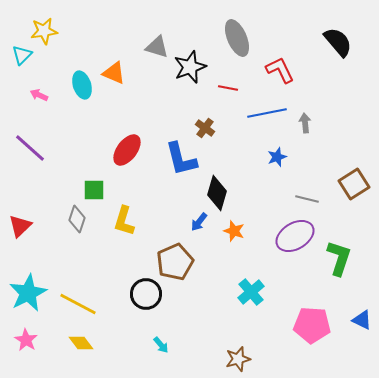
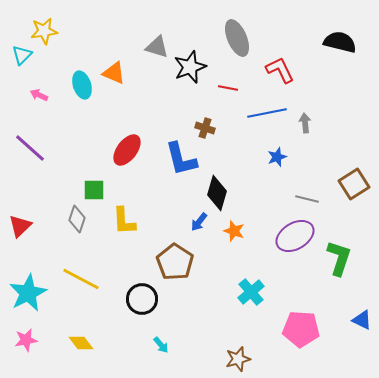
black semicircle: moved 2 px right; rotated 36 degrees counterclockwise
brown cross: rotated 18 degrees counterclockwise
yellow L-shape: rotated 20 degrees counterclockwise
brown pentagon: rotated 15 degrees counterclockwise
black circle: moved 4 px left, 5 px down
yellow line: moved 3 px right, 25 px up
pink pentagon: moved 11 px left, 4 px down
pink star: rotated 30 degrees clockwise
